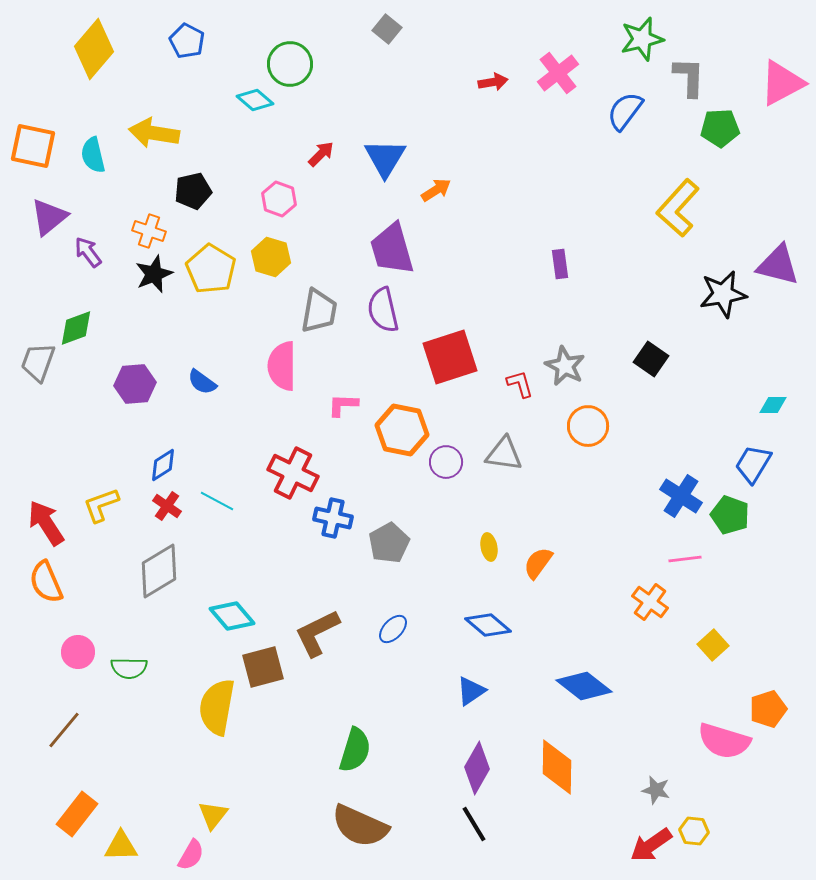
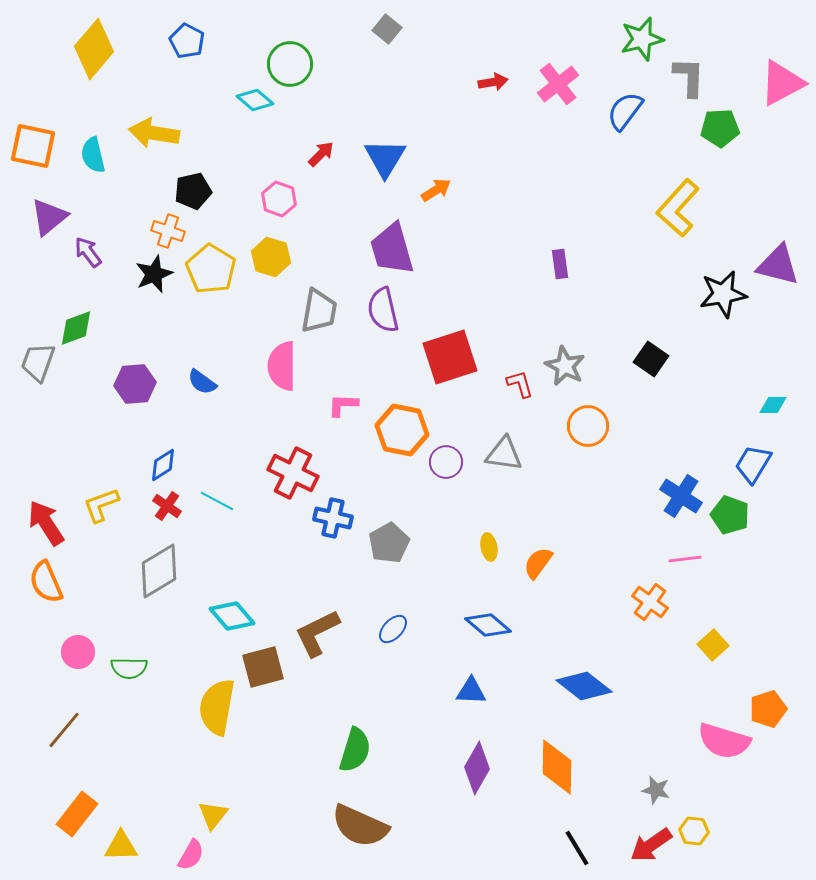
pink cross at (558, 73): moved 11 px down
orange cross at (149, 231): moved 19 px right
blue triangle at (471, 691): rotated 36 degrees clockwise
black line at (474, 824): moved 103 px right, 24 px down
